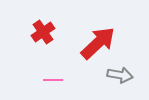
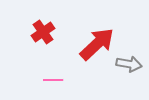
red arrow: moved 1 px left, 1 px down
gray arrow: moved 9 px right, 11 px up
